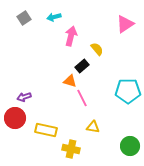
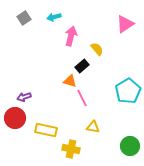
cyan pentagon: rotated 30 degrees counterclockwise
